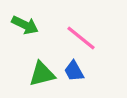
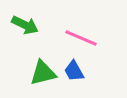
pink line: rotated 16 degrees counterclockwise
green triangle: moved 1 px right, 1 px up
